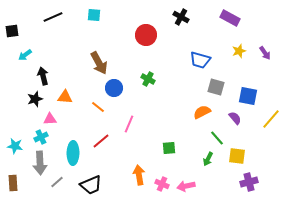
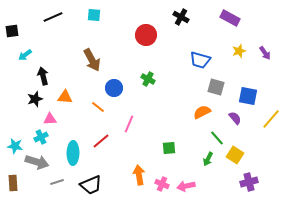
brown arrow: moved 7 px left, 3 px up
yellow square: moved 2 px left, 1 px up; rotated 24 degrees clockwise
gray arrow: moved 3 px left, 1 px up; rotated 70 degrees counterclockwise
gray line: rotated 24 degrees clockwise
